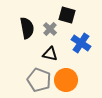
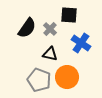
black square: moved 2 px right; rotated 12 degrees counterclockwise
black semicircle: rotated 45 degrees clockwise
orange circle: moved 1 px right, 3 px up
